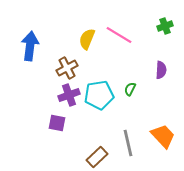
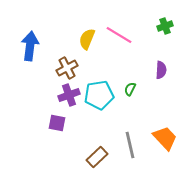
orange trapezoid: moved 2 px right, 2 px down
gray line: moved 2 px right, 2 px down
